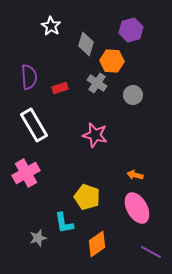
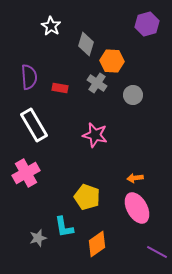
purple hexagon: moved 16 px right, 6 px up
red rectangle: rotated 28 degrees clockwise
orange arrow: moved 3 px down; rotated 21 degrees counterclockwise
cyan L-shape: moved 4 px down
purple line: moved 6 px right
